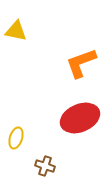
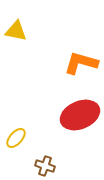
orange L-shape: rotated 36 degrees clockwise
red ellipse: moved 3 px up
yellow ellipse: rotated 25 degrees clockwise
